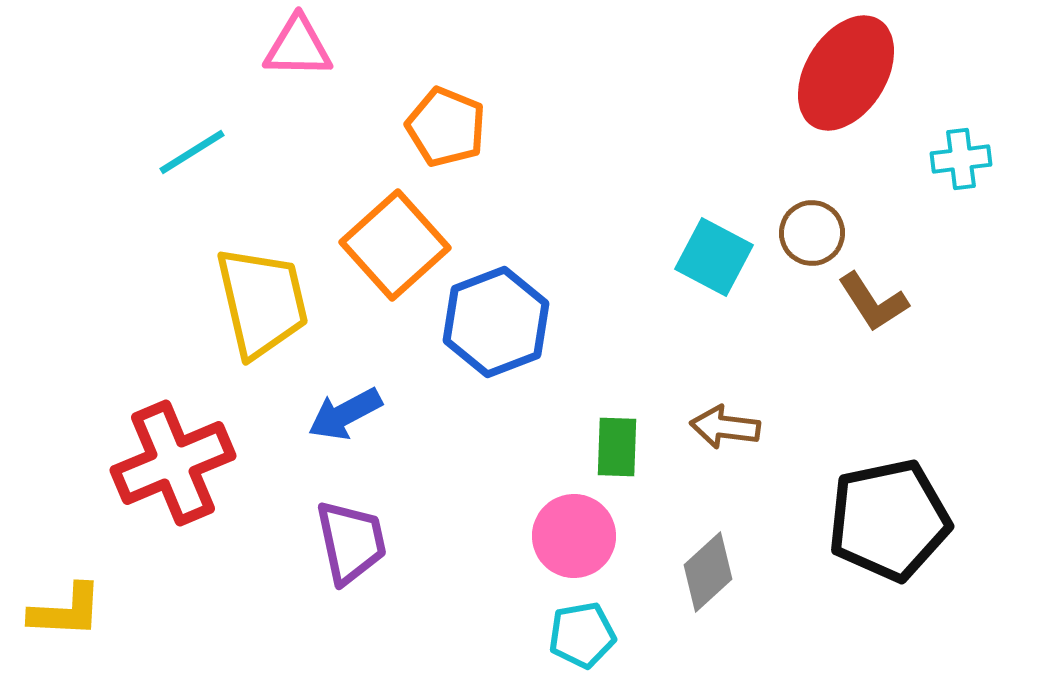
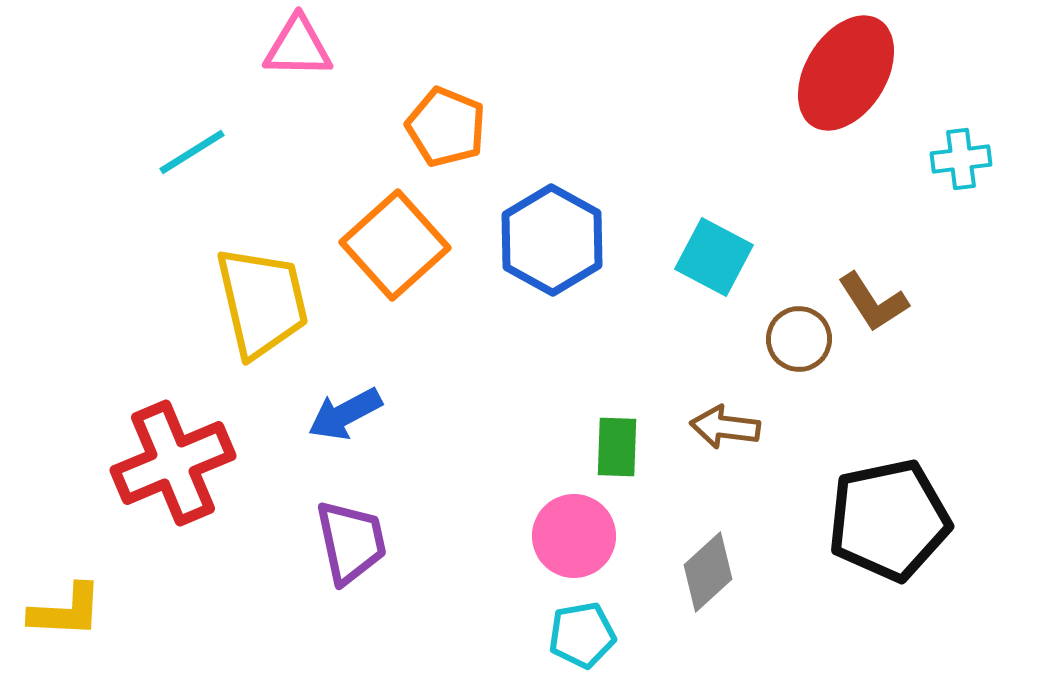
brown circle: moved 13 px left, 106 px down
blue hexagon: moved 56 px right, 82 px up; rotated 10 degrees counterclockwise
